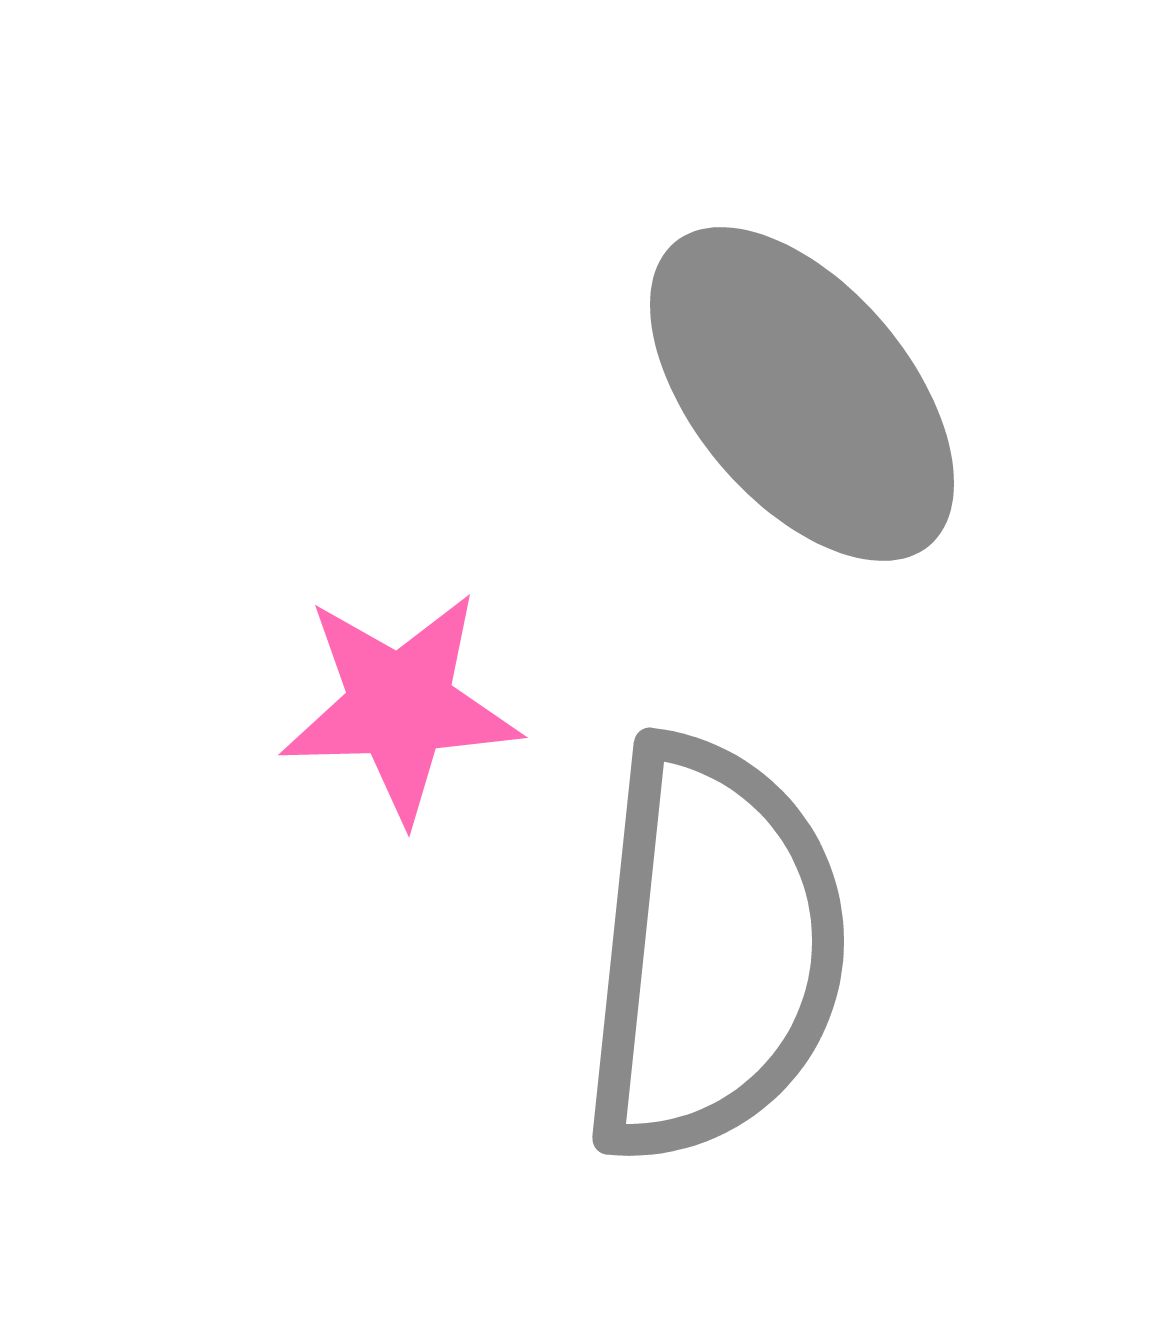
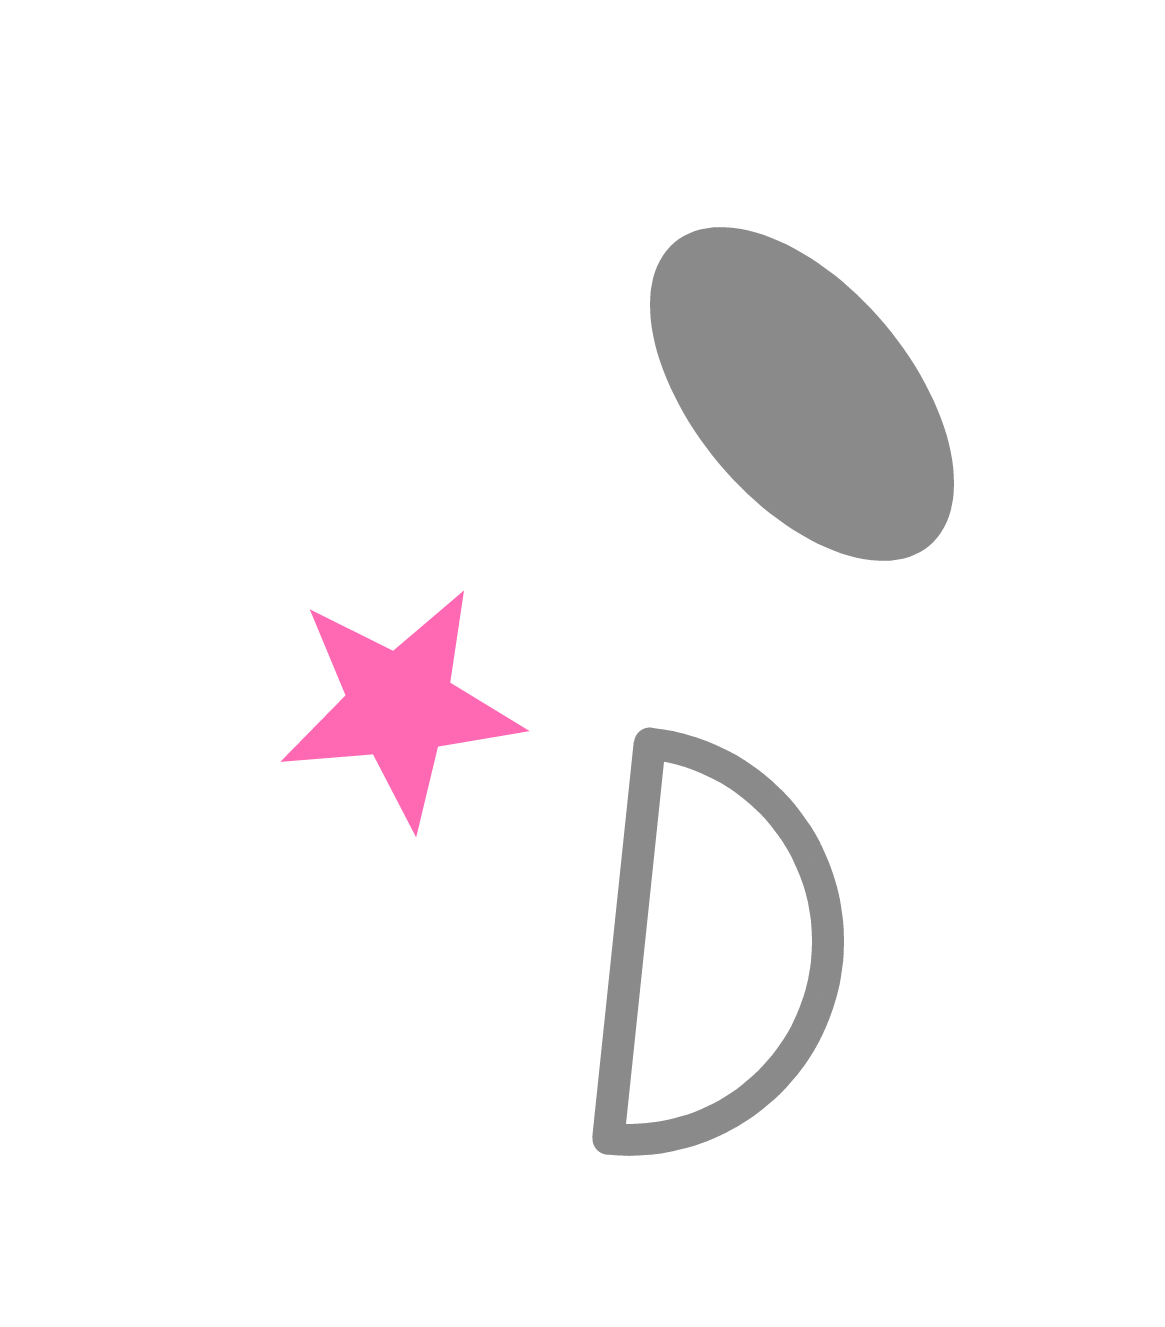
pink star: rotated 3 degrees counterclockwise
